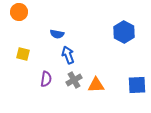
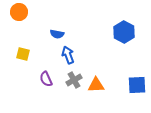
purple semicircle: rotated 147 degrees clockwise
